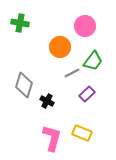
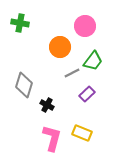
black cross: moved 4 px down
